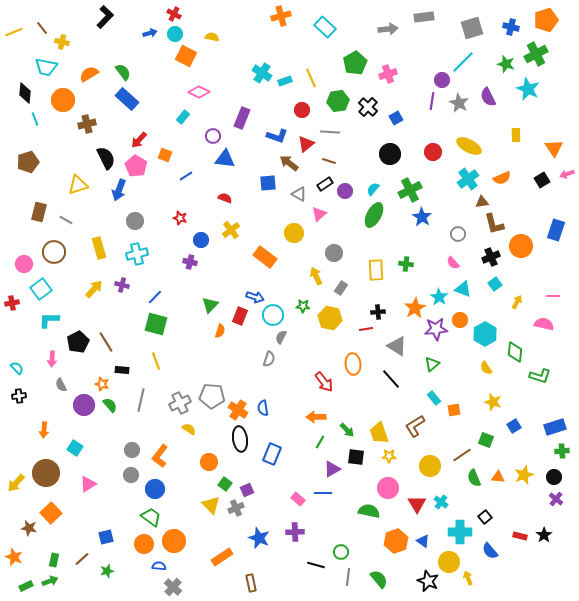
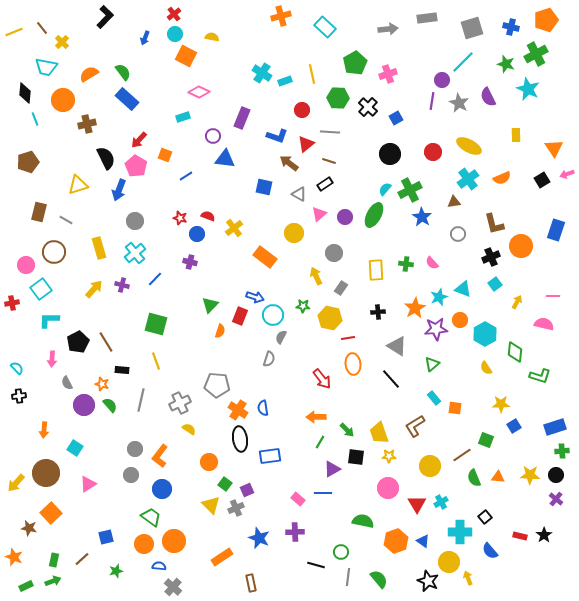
red cross at (174, 14): rotated 24 degrees clockwise
gray rectangle at (424, 17): moved 3 px right, 1 px down
blue arrow at (150, 33): moved 5 px left, 5 px down; rotated 128 degrees clockwise
yellow cross at (62, 42): rotated 32 degrees clockwise
yellow line at (311, 78): moved 1 px right, 4 px up; rotated 12 degrees clockwise
green hexagon at (338, 101): moved 3 px up; rotated 10 degrees clockwise
cyan rectangle at (183, 117): rotated 32 degrees clockwise
blue square at (268, 183): moved 4 px left, 4 px down; rotated 18 degrees clockwise
cyan semicircle at (373, 189): moved 12 px right
purple circle at (345, 191): moved 26 px down
red semicircle at (225, 198): moved 17 px left, 18 px down
brown triangle at (482, 202): moved 28 px left
yellow cross at (231, 230): moved 3 px right, 2 px up
blue circle at (201, 240): moved 4 px left, 6 px up
cyan cross at (137, 254): moved 2 px left, 1 px up; rotated 25 degrees counterclockwise
pink semicircle at (453, 263): moved 21 px left
pink circle at (24, 264): moved 2 px right, 1 px down
blue line at (155, 297): moved 18 px up
cyan star at (439, 297): rotated 18 degrees clockwise
red line at (366, 329): moved 18 px left, 9 px down
red arrow at (324, 382): moved 2 px left, 3 px up
gray semicircle at (61, 385): moved 6 px right, 2 px up
gray pentagon at (212, 396): moved 5 px right, 11 px up
yellow star at (493, 402): moved 8 px right, 2 px down; rotated 18 degrees counterclockwise
orange square at (454, 410): moved 1 px right, 2 px up; rotated 16 degrees clockwise
gray circle at (132, 450): moved 3 px right, 1 px up
blue rectangle at (272, 454): moved 2 px left, 2 px down; rotated 60 degrees clockwise
yellow star at (524, 475): moved 6 px right; rotated 24 degrees clockwise
black circle at (554, 477): moved 2 px right, 2 px up
blue circle at (155, 489): moved 7 px right
cyan cross at (441, 502): rotated 24 degrees clockwise
green semicircle at (369, 511): moved 6 px left, 10 px down
green star at (107, 571): moved 9 px right
green arrow at (50, 581): moved 3 px right
